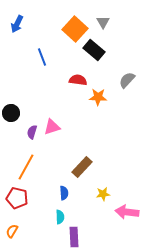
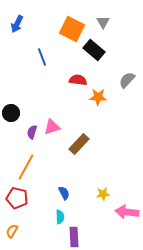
orange square: moved 3 px left; rotated 15 degrees counterclockwise
brown rectangle: moved 3 px left, 23 px up
blue semicircle: rotated 24 degrees counterclockwise
